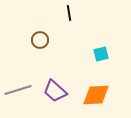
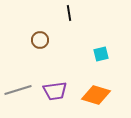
purple trapezoid: rotated 50 degrees counterclockwise
orange diamond: rotated 20 degrees clockwise
